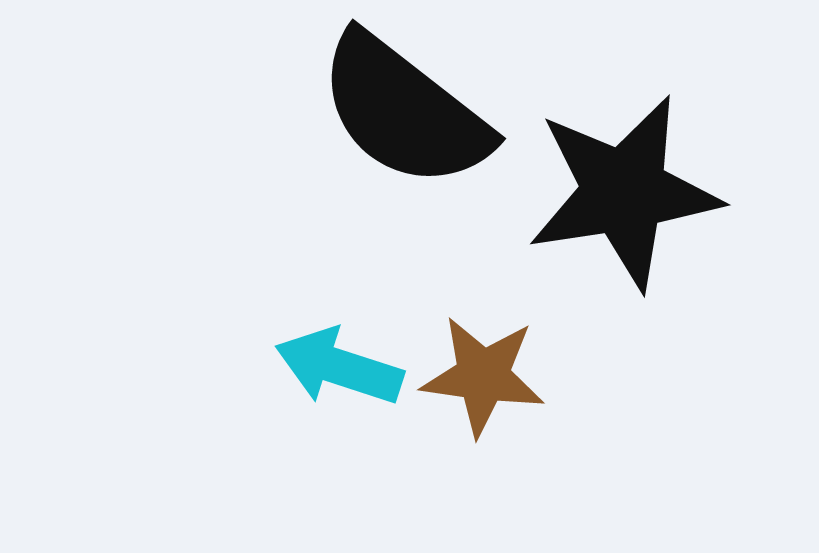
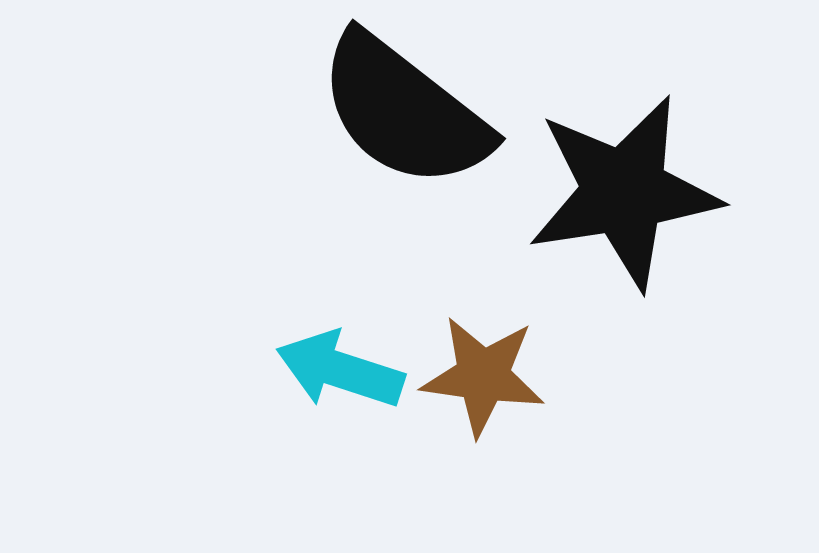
cyan arrow: moved 1 px right, 3 px down
